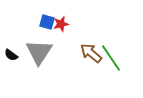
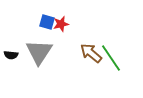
black semicircle: rotated 32 degrees counterclockwise
